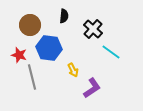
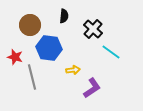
red star: moved 4 px left, 2 px down
yellow arrow: rotated 72 degrees counterclockwise
